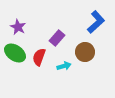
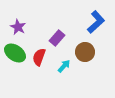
cyan arrow: rotated 32 degrees counterclockwise
